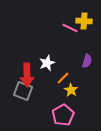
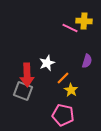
pink pentagon: rotated 30 degrees counterclockwise
